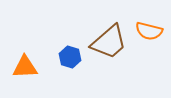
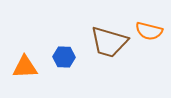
brown trapezoid: rotated 57 degrees clockwise
blue hexagon: moved 6 px left; rotated 15 degrees counterclockwise
